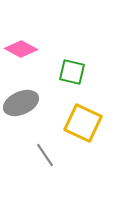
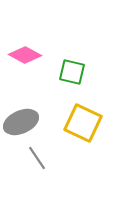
pink diamond: moved 4 px right, 6 px down
gray ellipse: moved 19 px down
gray line: moved 8 px left, 3 px down
